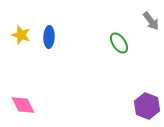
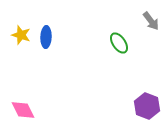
blue ellipse: moved 3 px left
pink diamond: moved 5 px down
